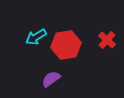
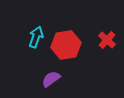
cyan arrow: rotated 140 degrees clockwise
